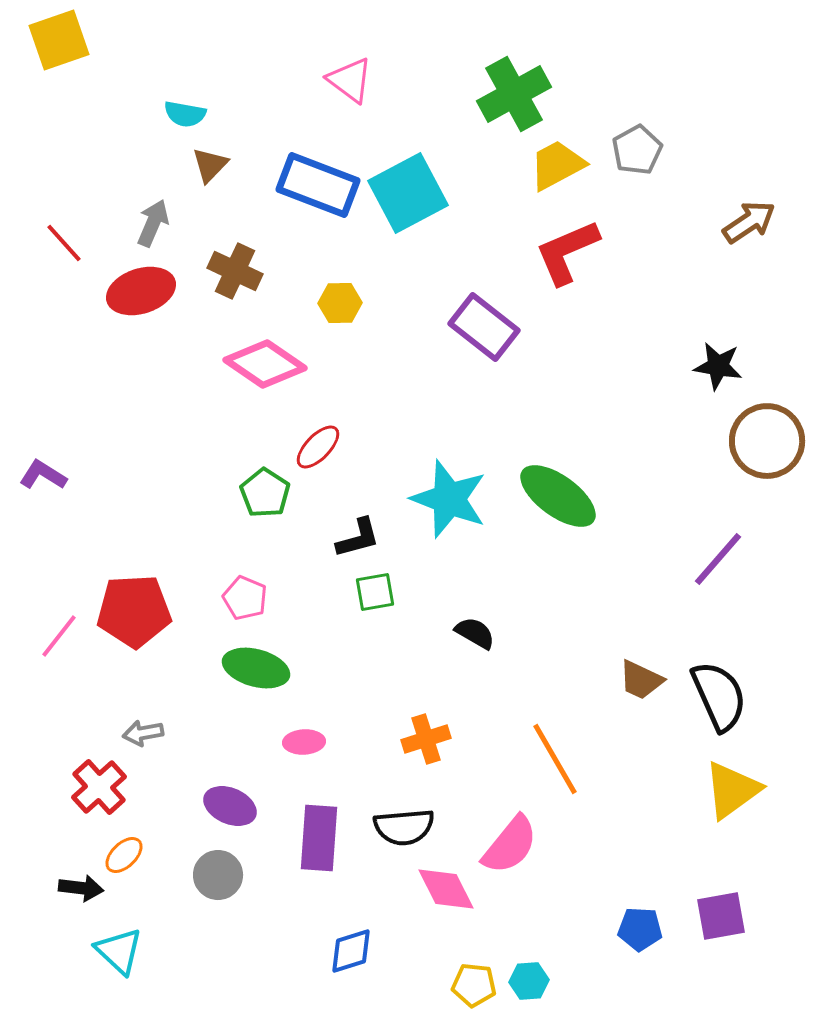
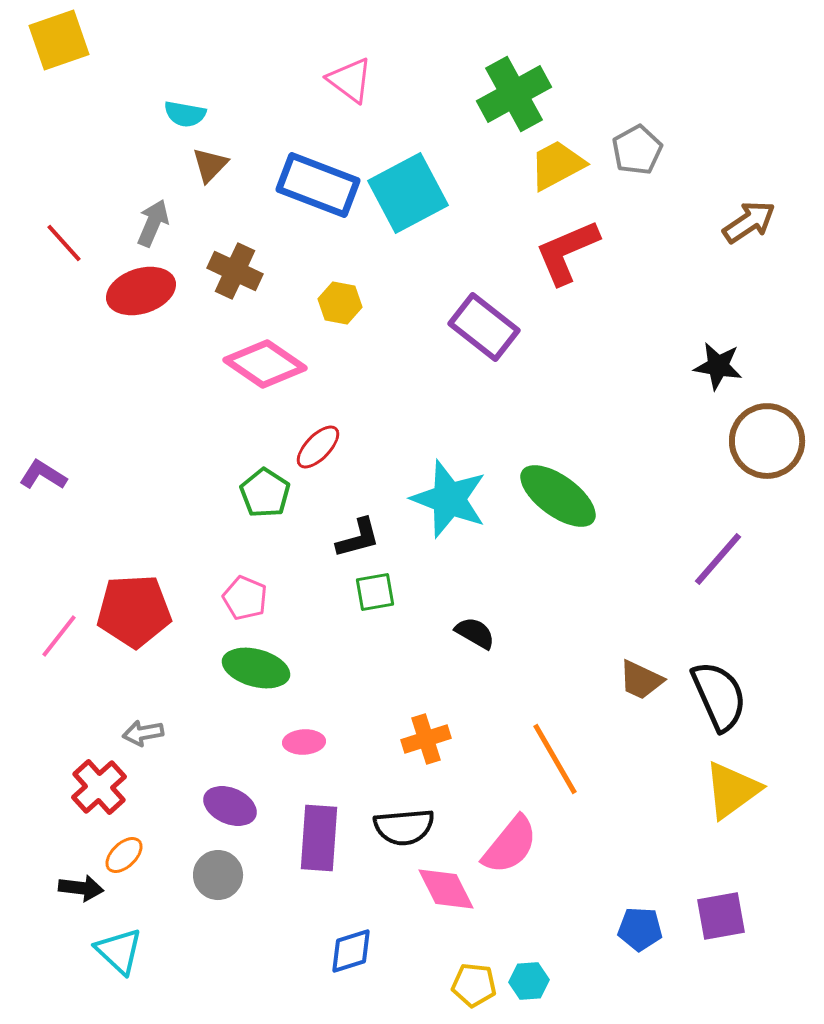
yellow hexagon at (340, 303): rotated 12 degrees clockwise
